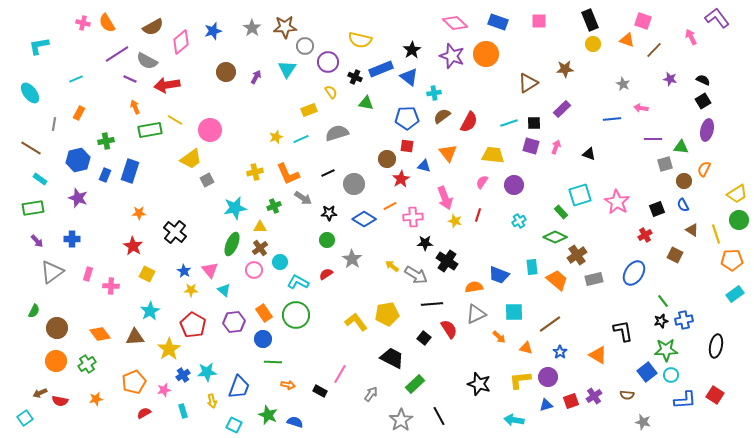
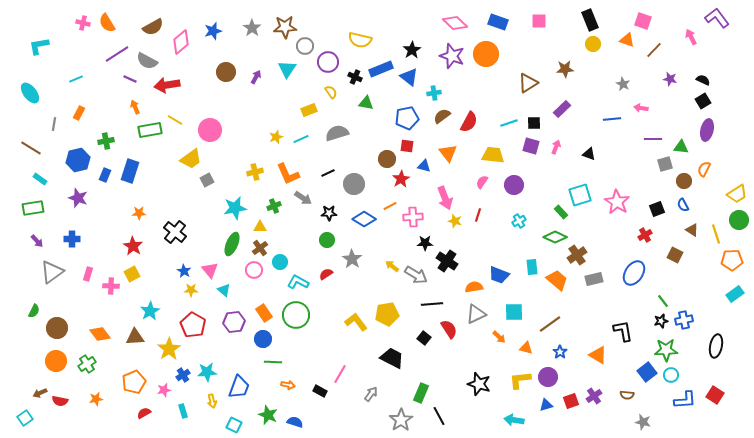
blue pentagon at (407, 118): rotated 10 degrees counterclockwise
yellow square at (147, 274): moved 15 px left; rotated 35 degrees clockwise
green rectangle at (415, 384): moved 6 px right, 9 px down; rotated 24 degrees counterclockwise
